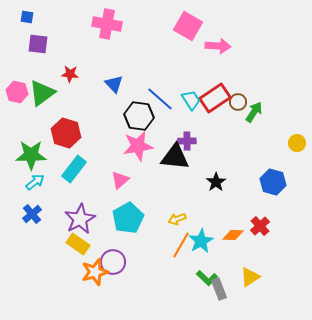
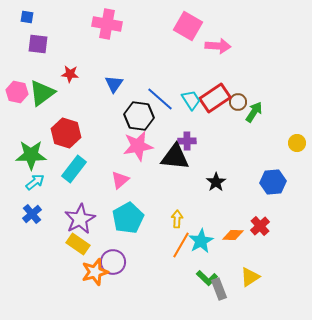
blue triangle: rotated 18 degrees clockwise
blue hexagon: rotated 20 degrees counterclockwise
yellow arrow: rotated 114 degrees clockwise
